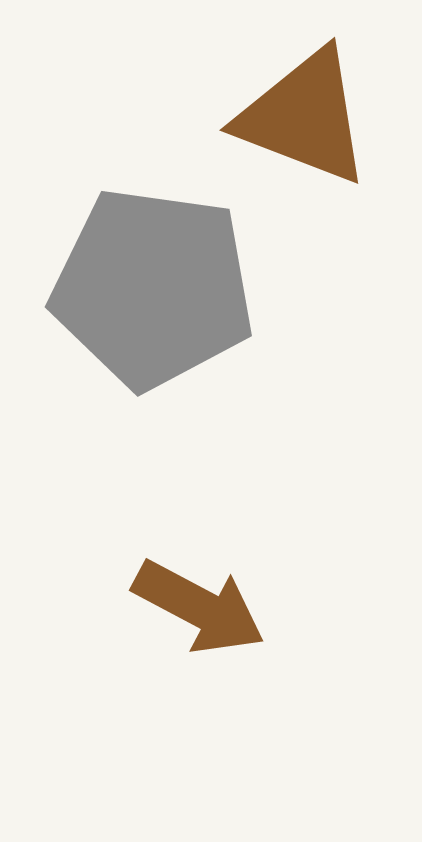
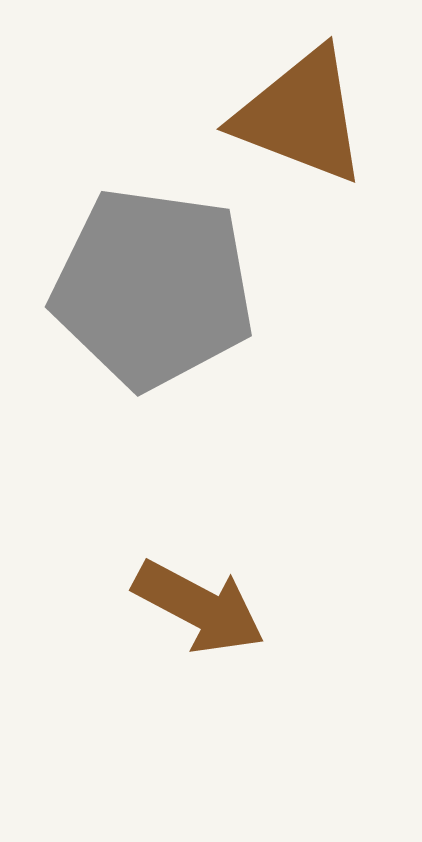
brown triangle: moved 3 px left, 1 px up
